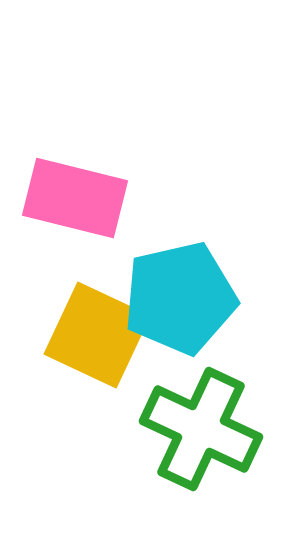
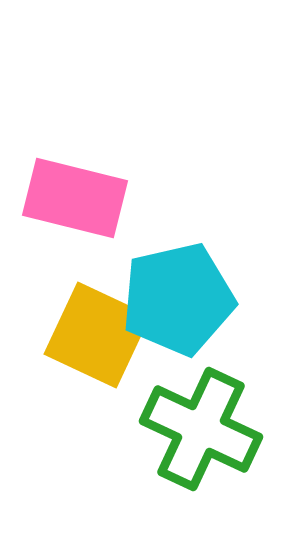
cyan pentagon: moved 2 px left, 1 px down
